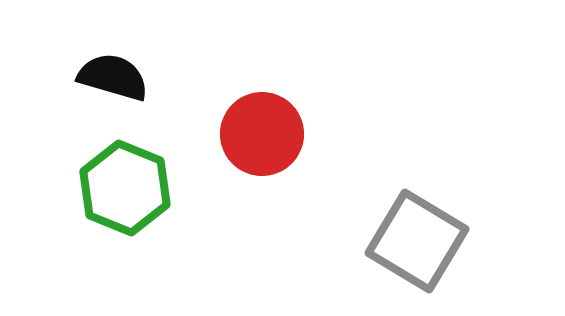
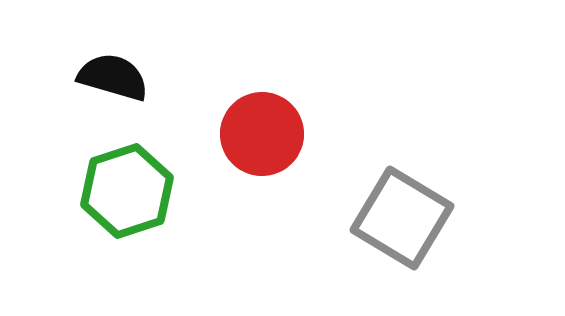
green hexagon: moved 2 px right, 3 px down; rotated 20 degrees clockwise
gray square: moved 15 px left, 23 px up
